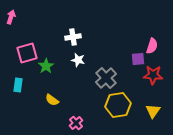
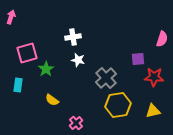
pink semicircle: moved 10 px right, 7 px up
green star: moved 3 px down
red star: moved 1 px right, 2 px down
yellow triangle: rotated 42 degrees clockwise
